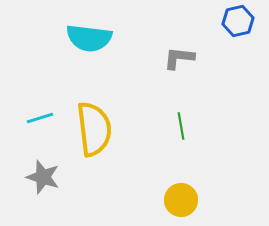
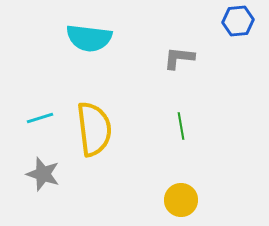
blue hexagon: rotated 8 degrees clockwise
gray star: moved 3 px up
